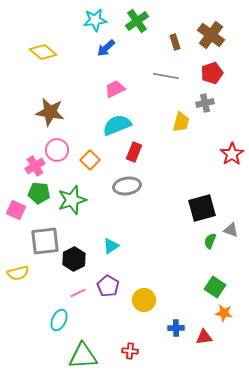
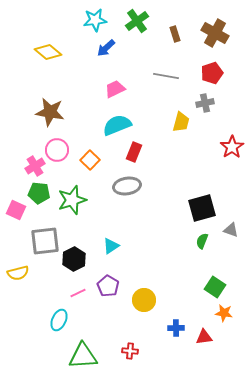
brown cross: moved 4 px right, 2 px up; rotated 8 degrees counterclockwise
brown rectangle: moved 8 px up
yellow diamond: moved 5 px right
red star: moved 7 px up
green semicircle: moved 8 px left
